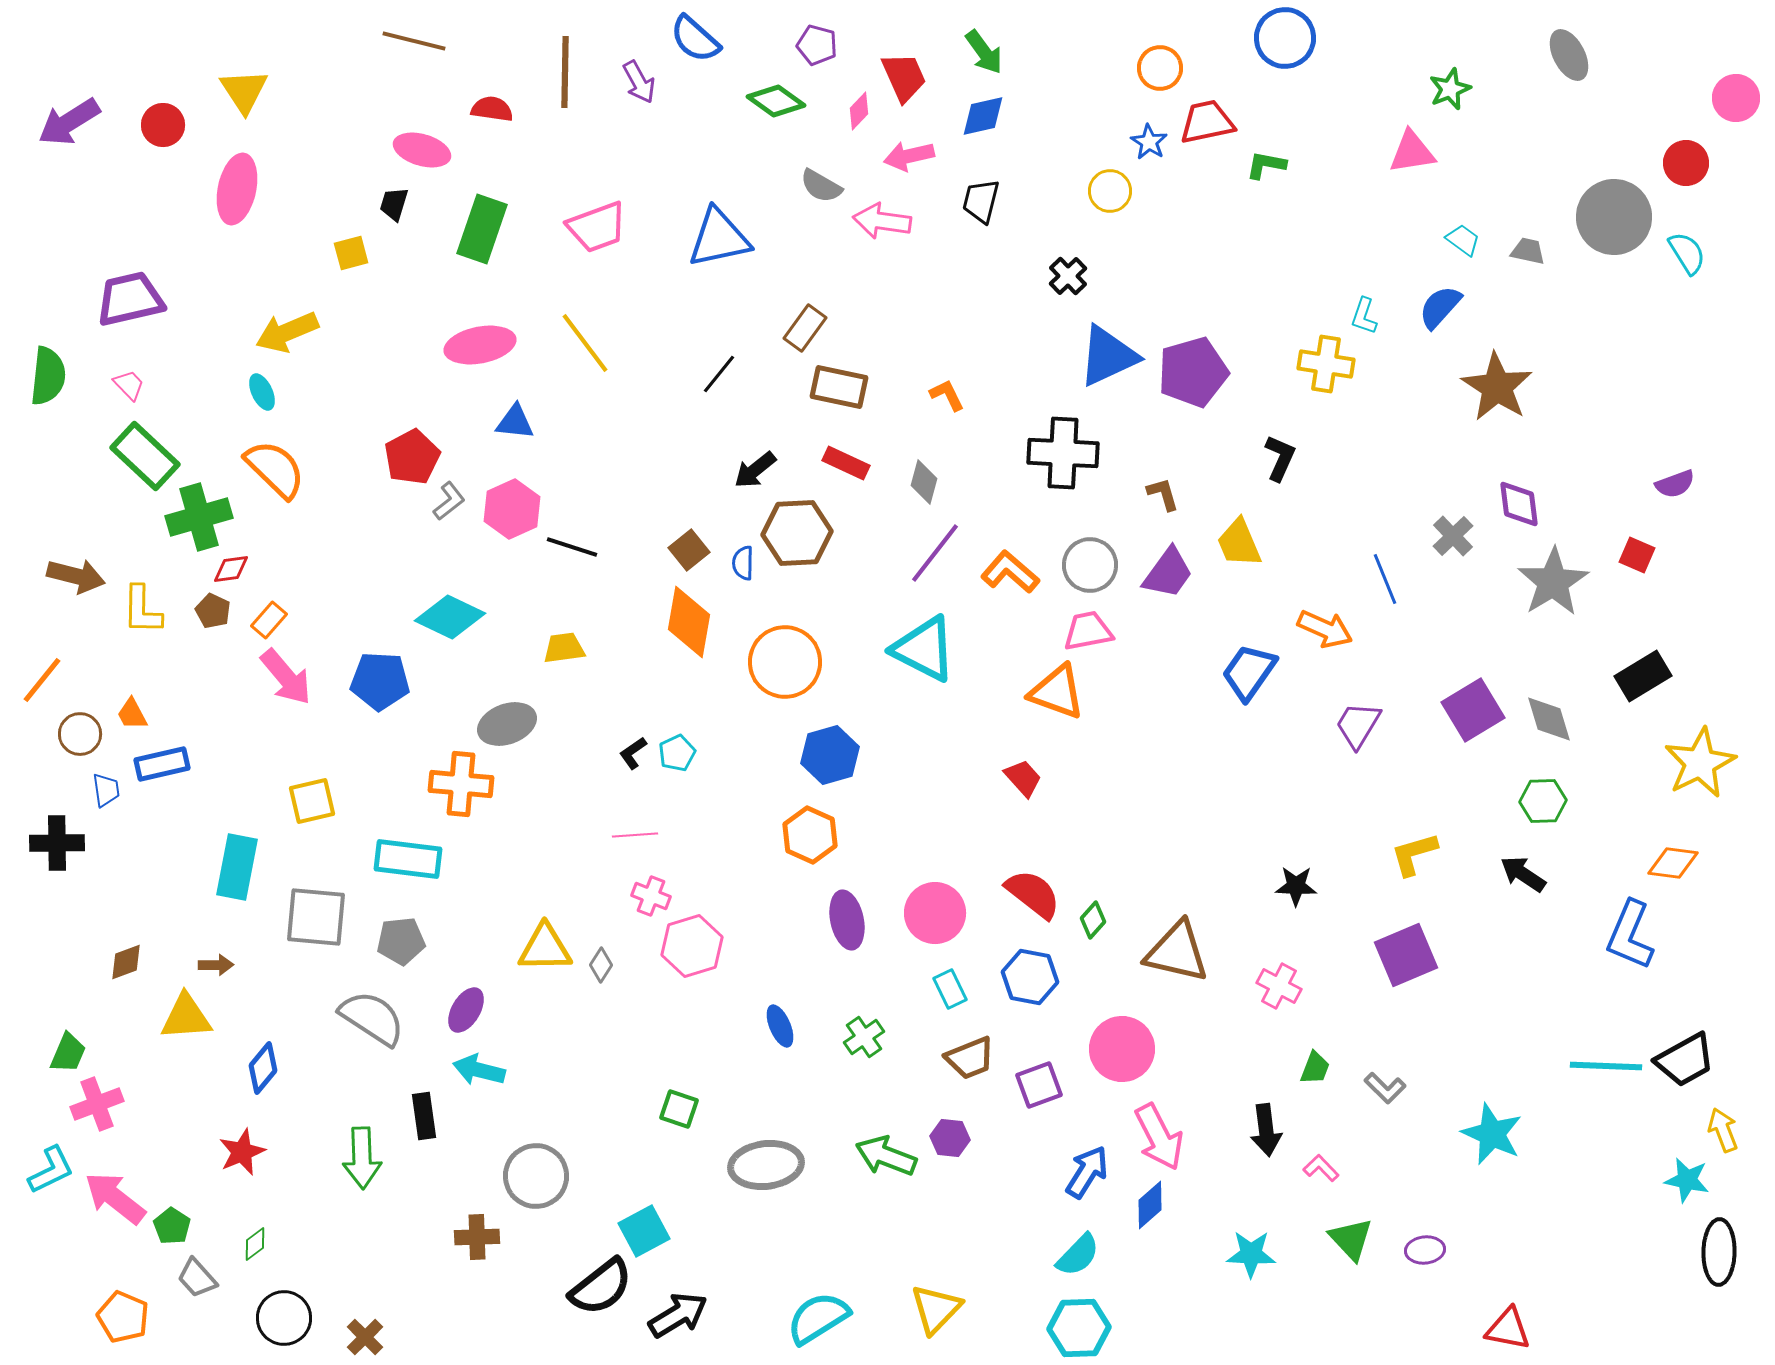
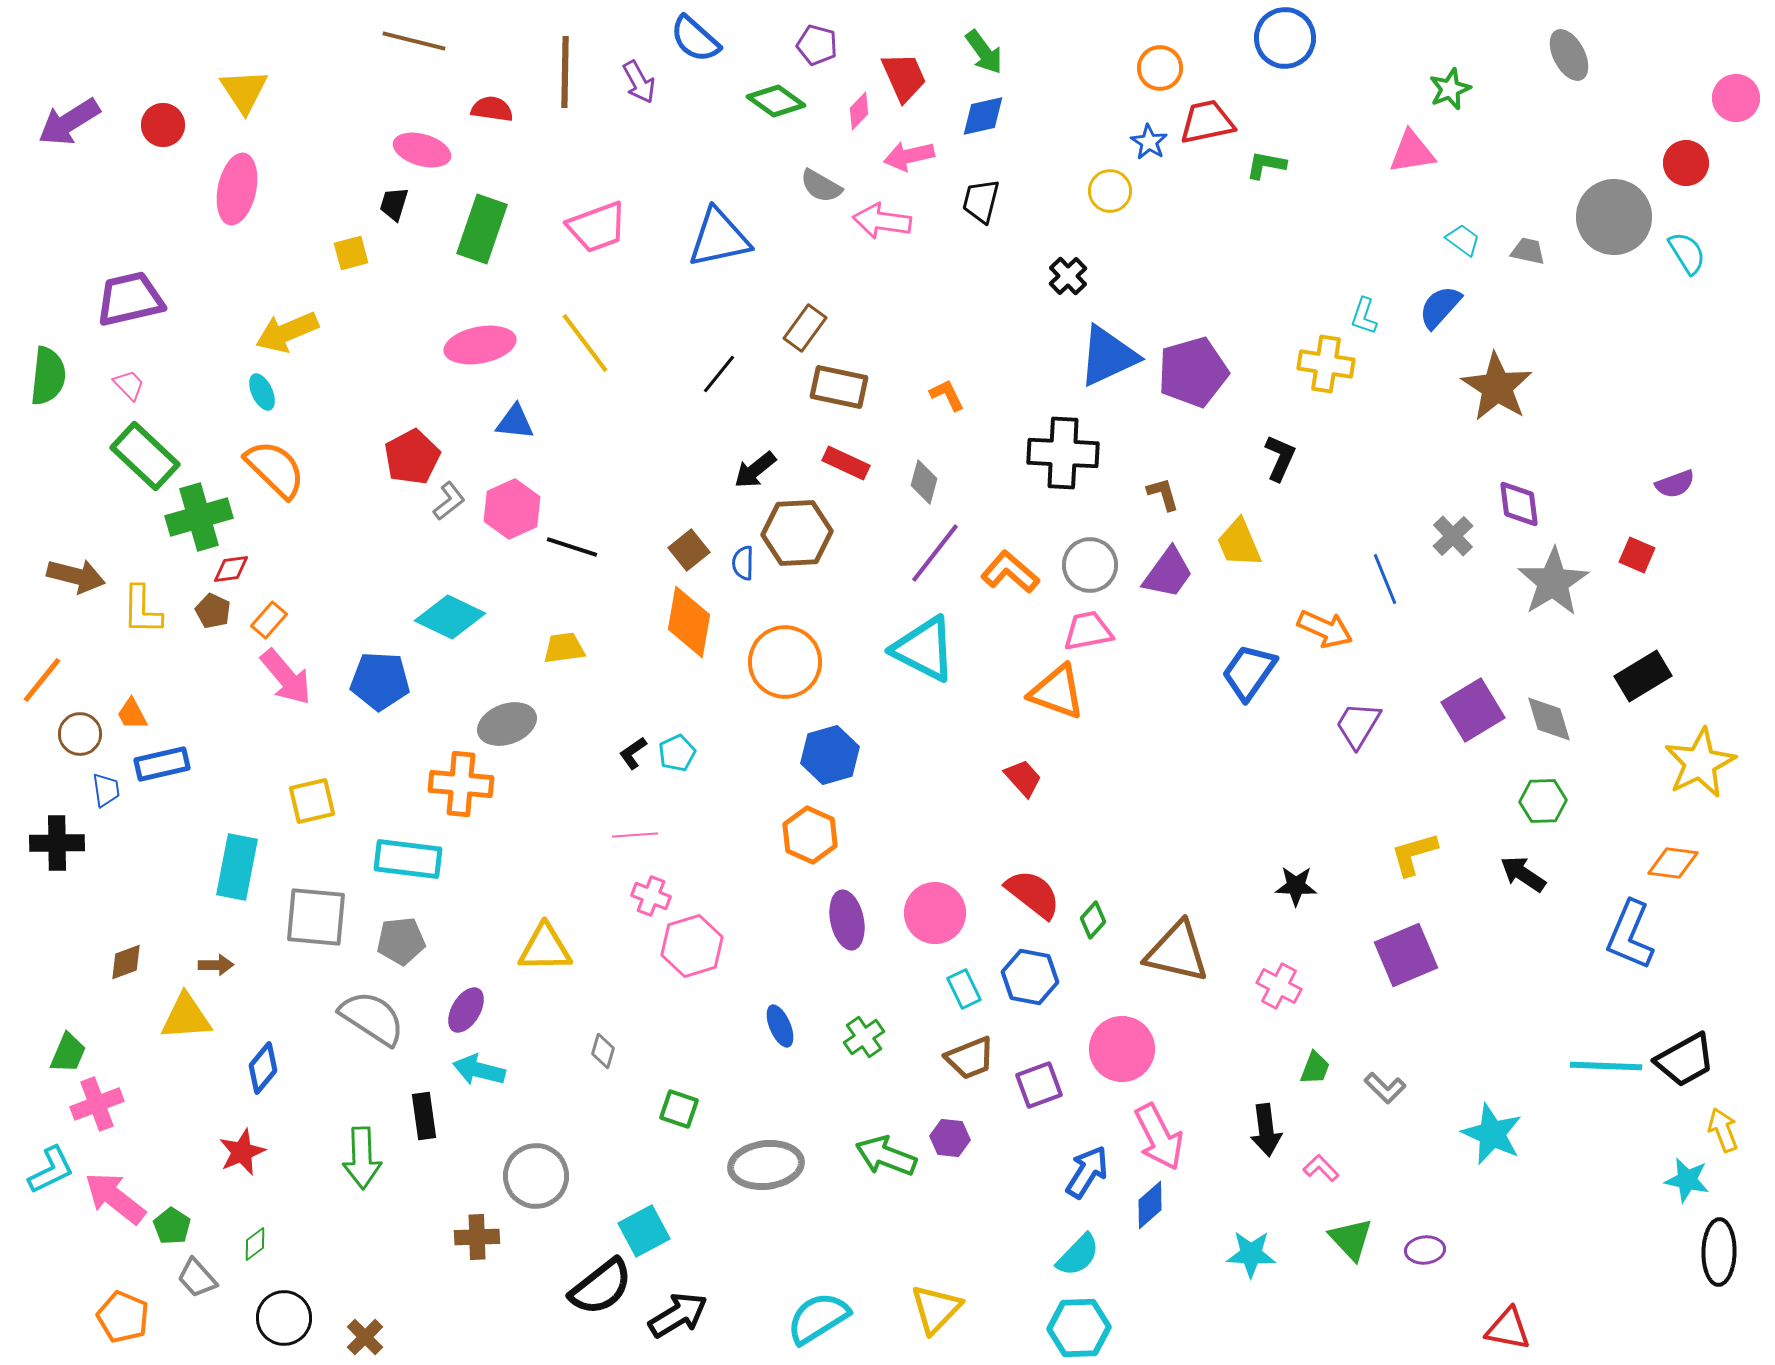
gray diamond at (601, 965): moved 2 px right, 86 px down; rotated 16 degrees counterclockwise
cyan rectangle at (950, 989): moved 14 px right
